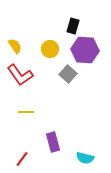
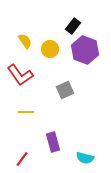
black rectangle: rotated 21 degrees clockwise
yellow semicircle: moved 10 px right, 5 px up
purple hexagon: rotated 16 degrees clockwise
gray square: moved 3 px left, 16 px down; rotated 24 degrees clockwise
